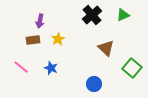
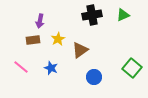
black cross: rotated 30 degrees clockwise
brown triangle: moved 26 px left, 2 px down; rotated 42 degrees clockwise
blue circle: moved 7 px up
